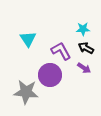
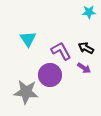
cyan star: moved 6 px right, 17 px up
